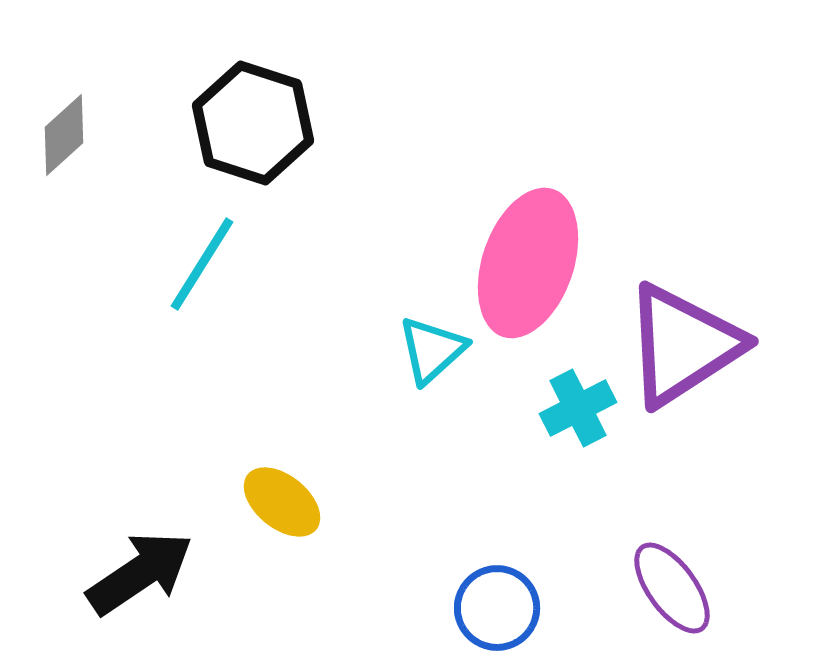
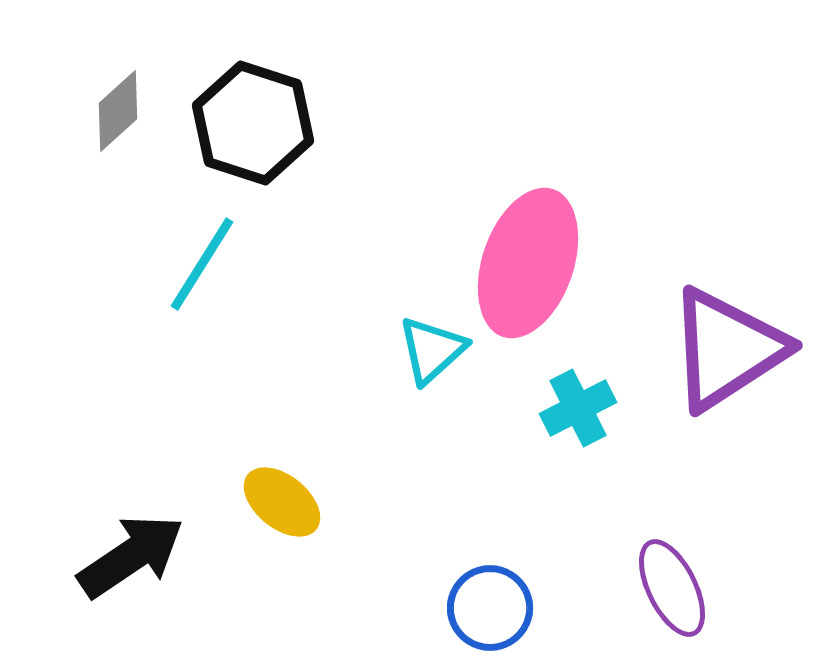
gray diamond: moved 54 px right, 24 px up
purple triangle: moved 44 px right, 4 px down
black arrow: moved 9 px left, 17 px up
purple ellipse: rotated 10 degrees clockwise
blue circle: moved 7 px left
